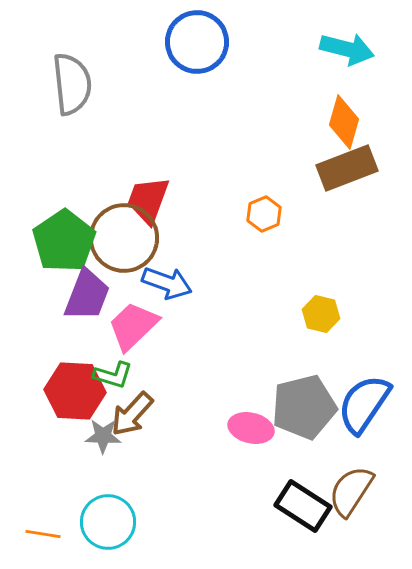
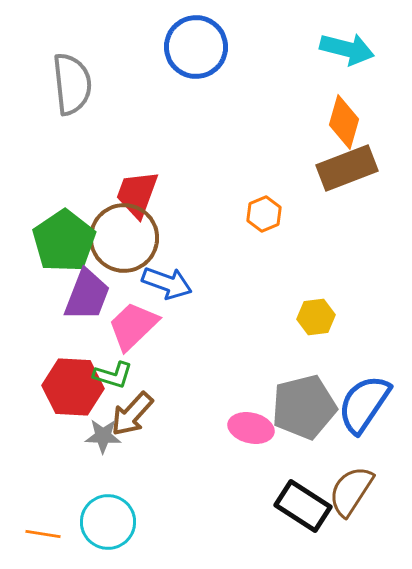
blue circle: moved 1 px left, 5 px down
red trapezoid: moved 11 px left, 6 px up
yellow hexagon: moved 5 px left, 3 px down; rotated 21 degrees counterclockwise
red hexagon: moved 2 px left, 4 px up
